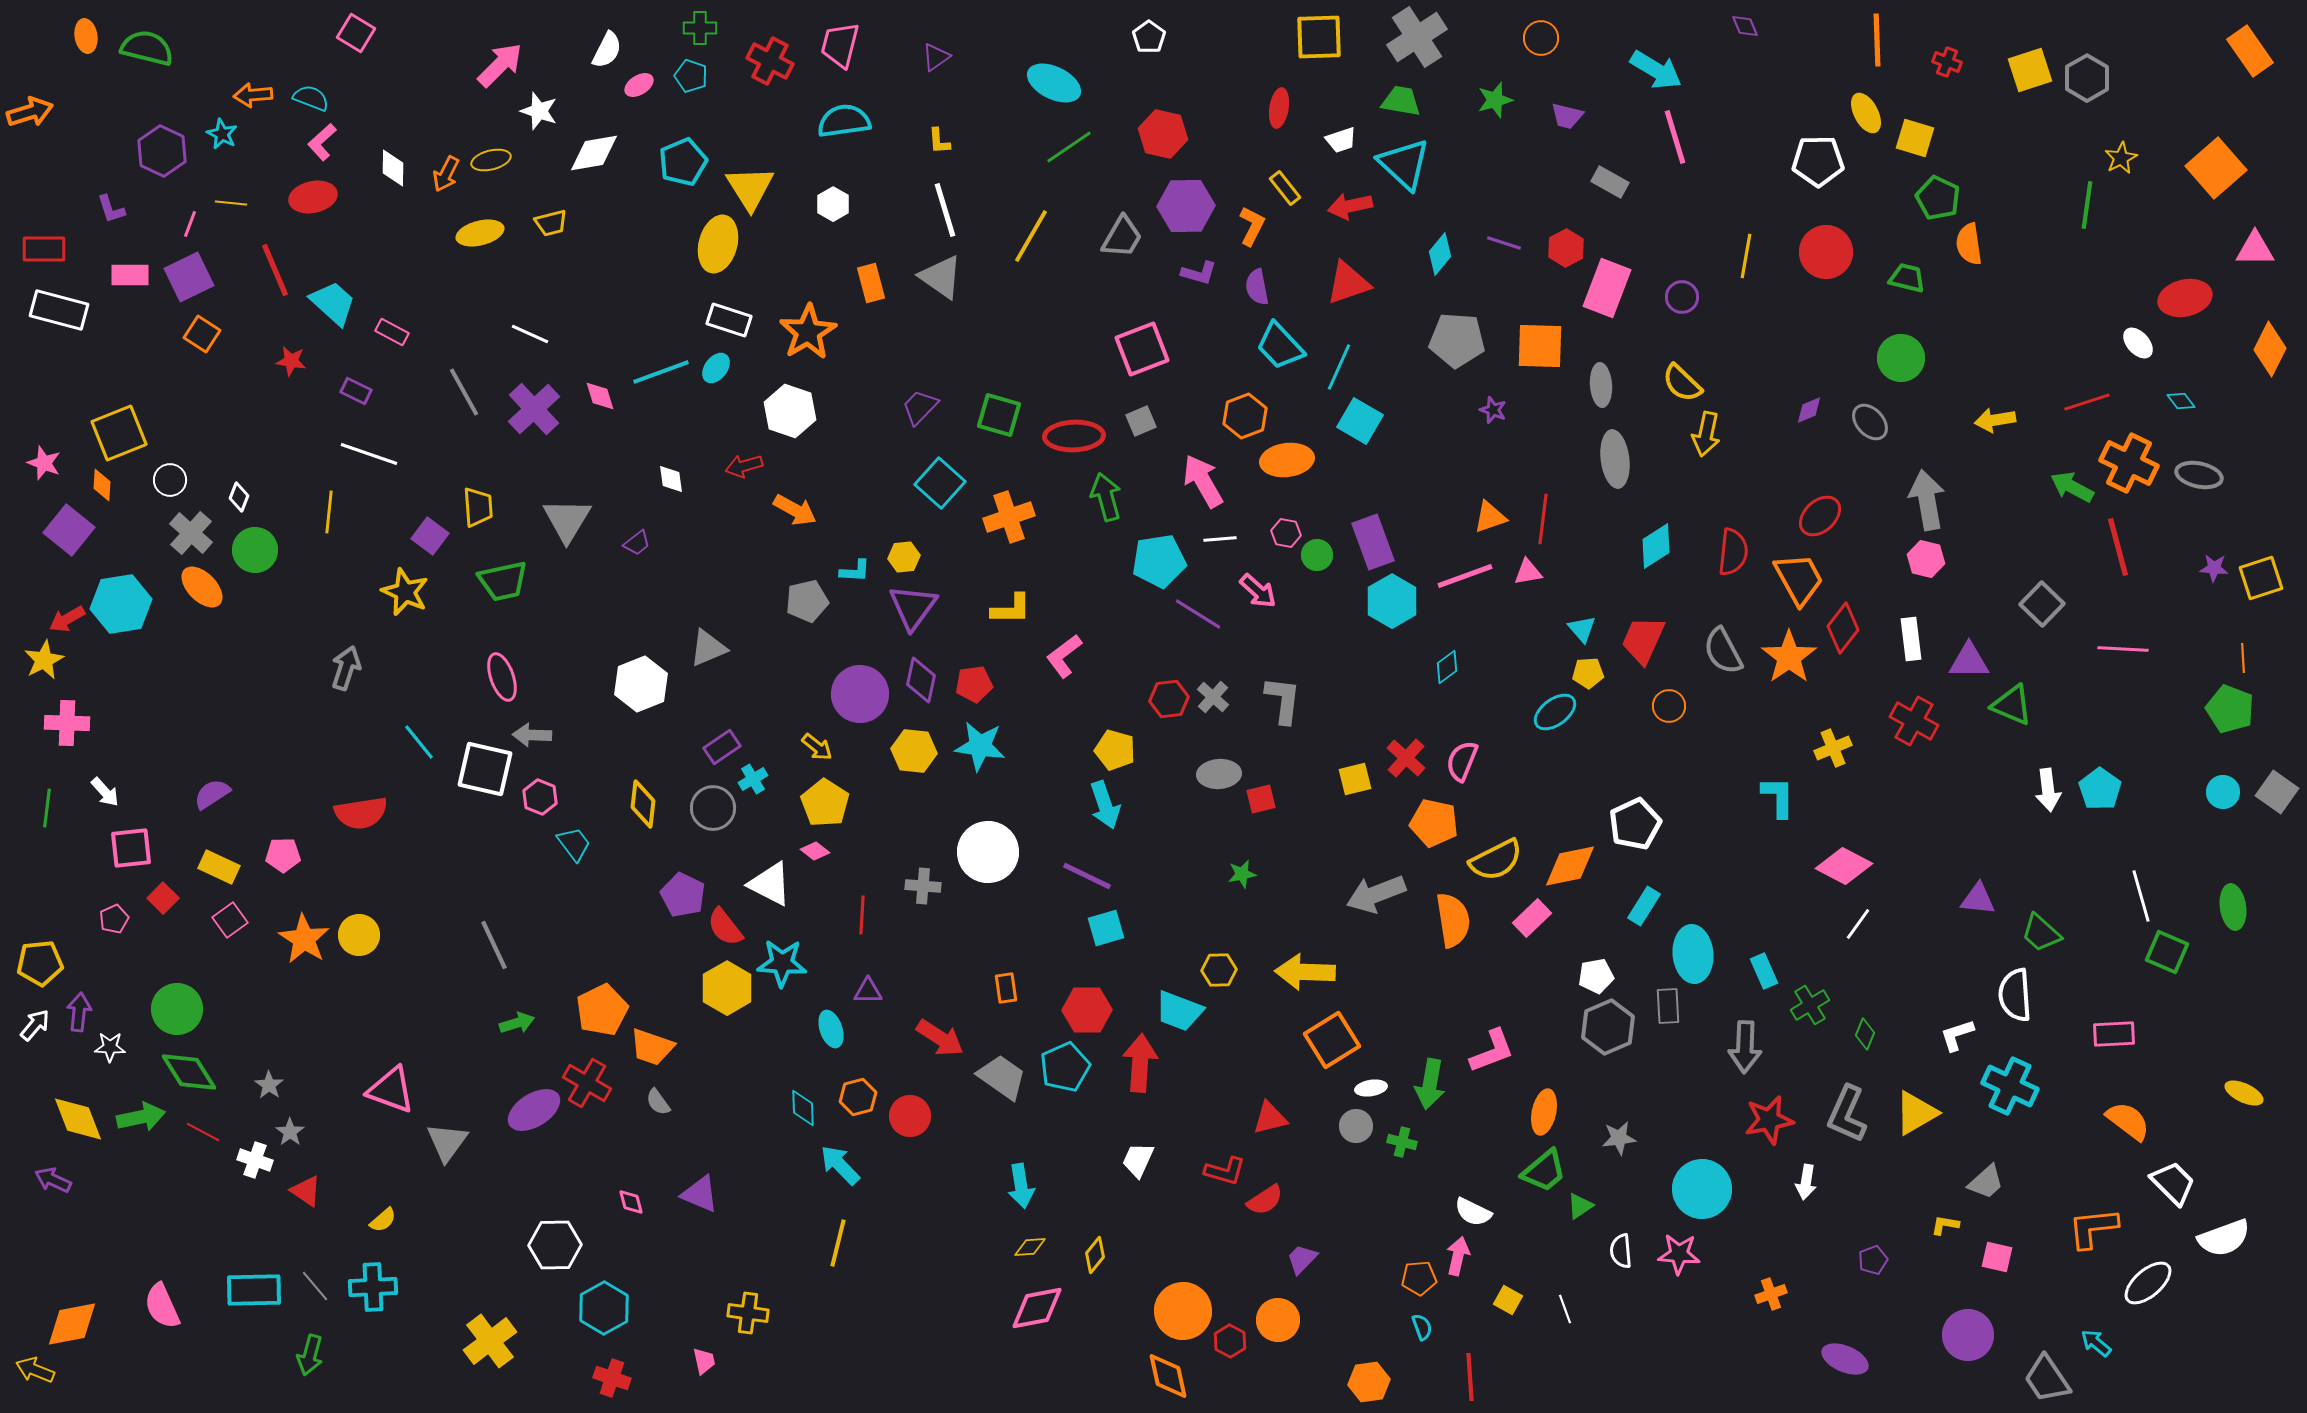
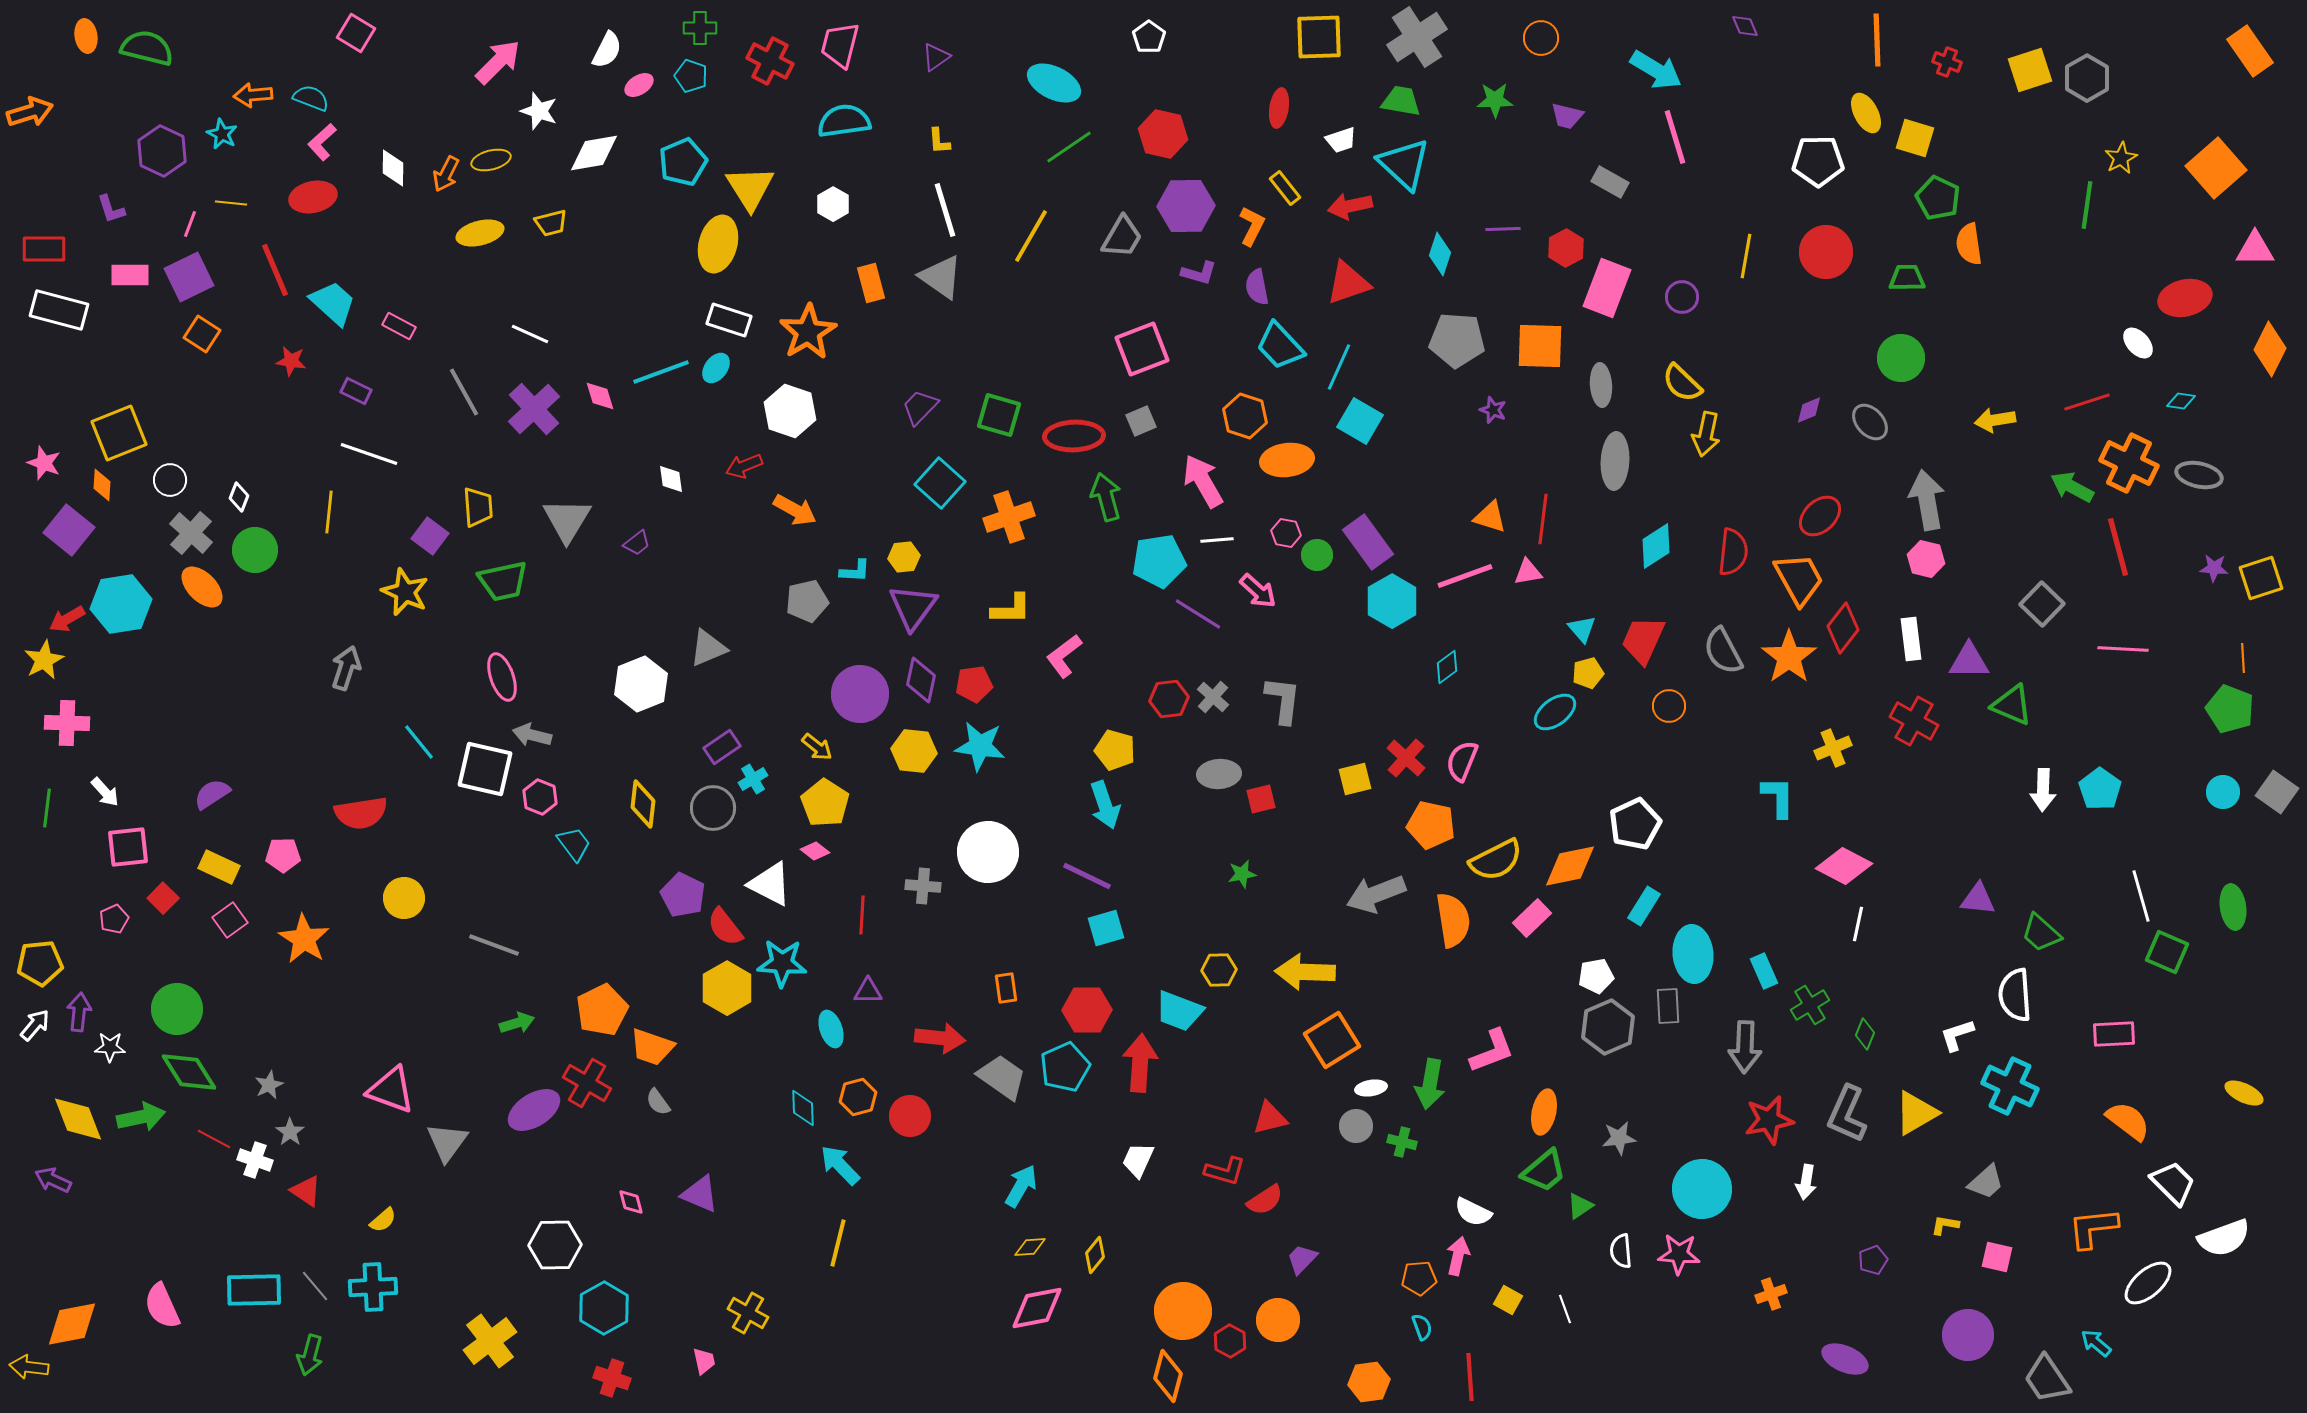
pink arrow at (500, 65): moved 2 px left, 3 px up
green star at (1495, 100): rotated 15 degrees clockwise
purple line at (1504, 243): moved 1 px left, 14 px up; rotated 20 degrees counterclockwise
cyan diamond at (1440, 254): rotated 21 degrees counterclockwise
green trapezoid at (1907, 278): rotated 15 degrees counterclockwise
pink rectangle at (392, 332): moved 7 px right, 6 px up
cyan diamond at (2181, 401): rotated 44 degrees counterclockwise
orange hexagon at (1245, 416): rotated 21 degrees counterclockwise
gray ellipse at (1615, 459): moved 2 px down; rotated 10 degrees clockwise
red arrow at (744, 466): rotated 6 degrees counterclockwise
orange triangle at (1490, 517): rotated 36 degrees clockwise
white line at (1220, 539): moved 3 px left, 1 px down
purple rectangle at (1373, 542): moved 5 px left; rotated 16 degrees counterclockwise
yellow pentagon at (1588, 673): rotated 12 degrees counterclockwise
gray arrow at (532, 735): rotated 12 degrees clockwise
white arrow at (2048, 790): moved 5 px left; rotated 9 degrees clockwise
orange pentagon at (1434, 823): moved 3 px left, 2 px down
pink square at (131, 848): moved 3 px left, 1 px up
white line at (1858, 924): rotated 24 degrees counterclockwise
yellow circle at (359, 935): moved 45 px right, 37 px up
gray line at (494, 945): rotated 45 degrees counterclockwise
red arrow at (940, 1038): rotated 27 degrees counterclockwise
gray star at (269, 1085): rotated 12 degrees clockwise
red line at (203, 1132): moved 11 px right, 7 px down
cyan arrow at (1021, 1186): rotated 141 degrees counterclockwise
yellow cross at (748, 1313): rotated 21 degrees clockwise
yellow arrow at (35, 1370): moved 6 px left, 3 px up; rotated 15 degrees counterclockwise
orange diamond at (1168, 1376): rotated 27 degrees clockwise
